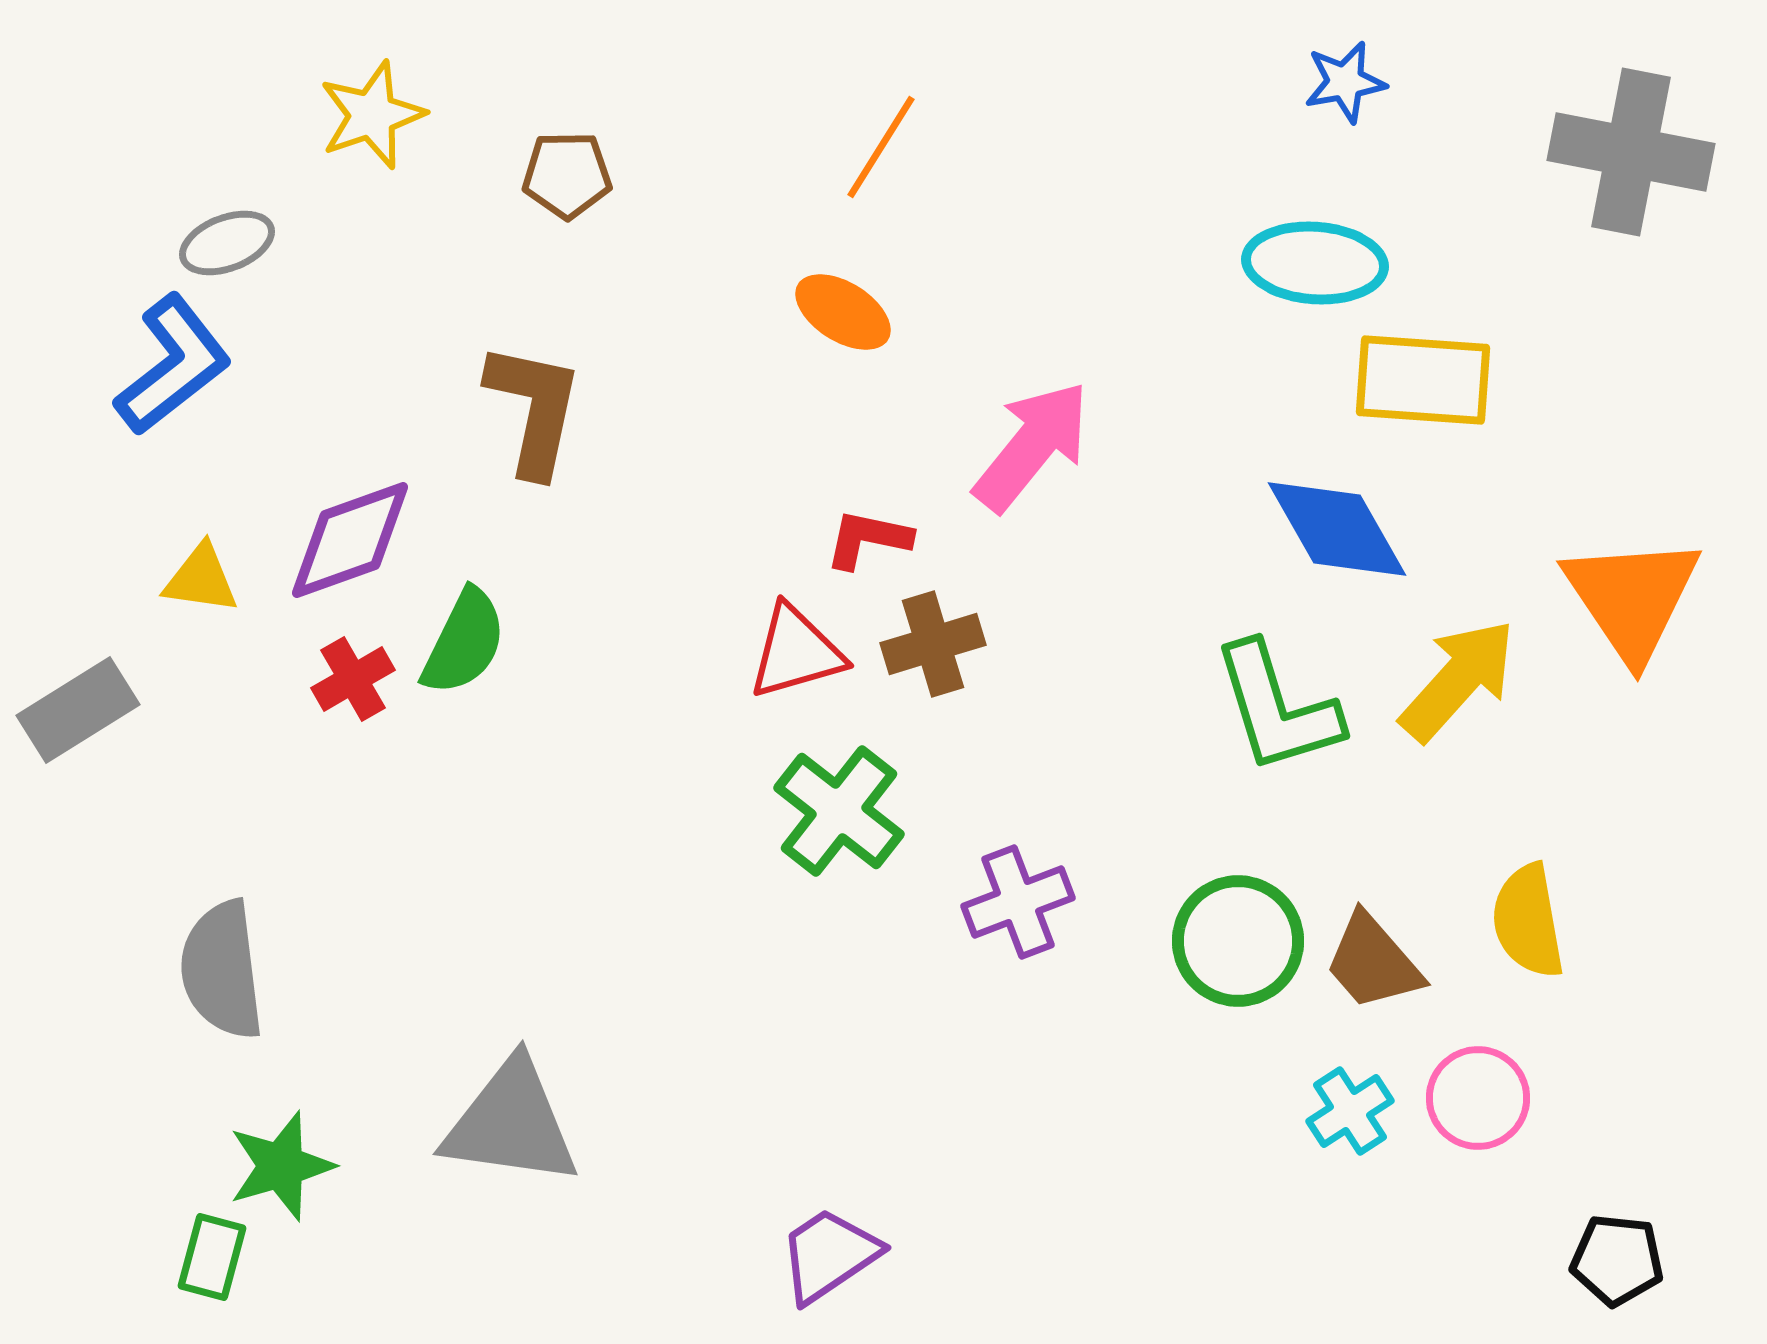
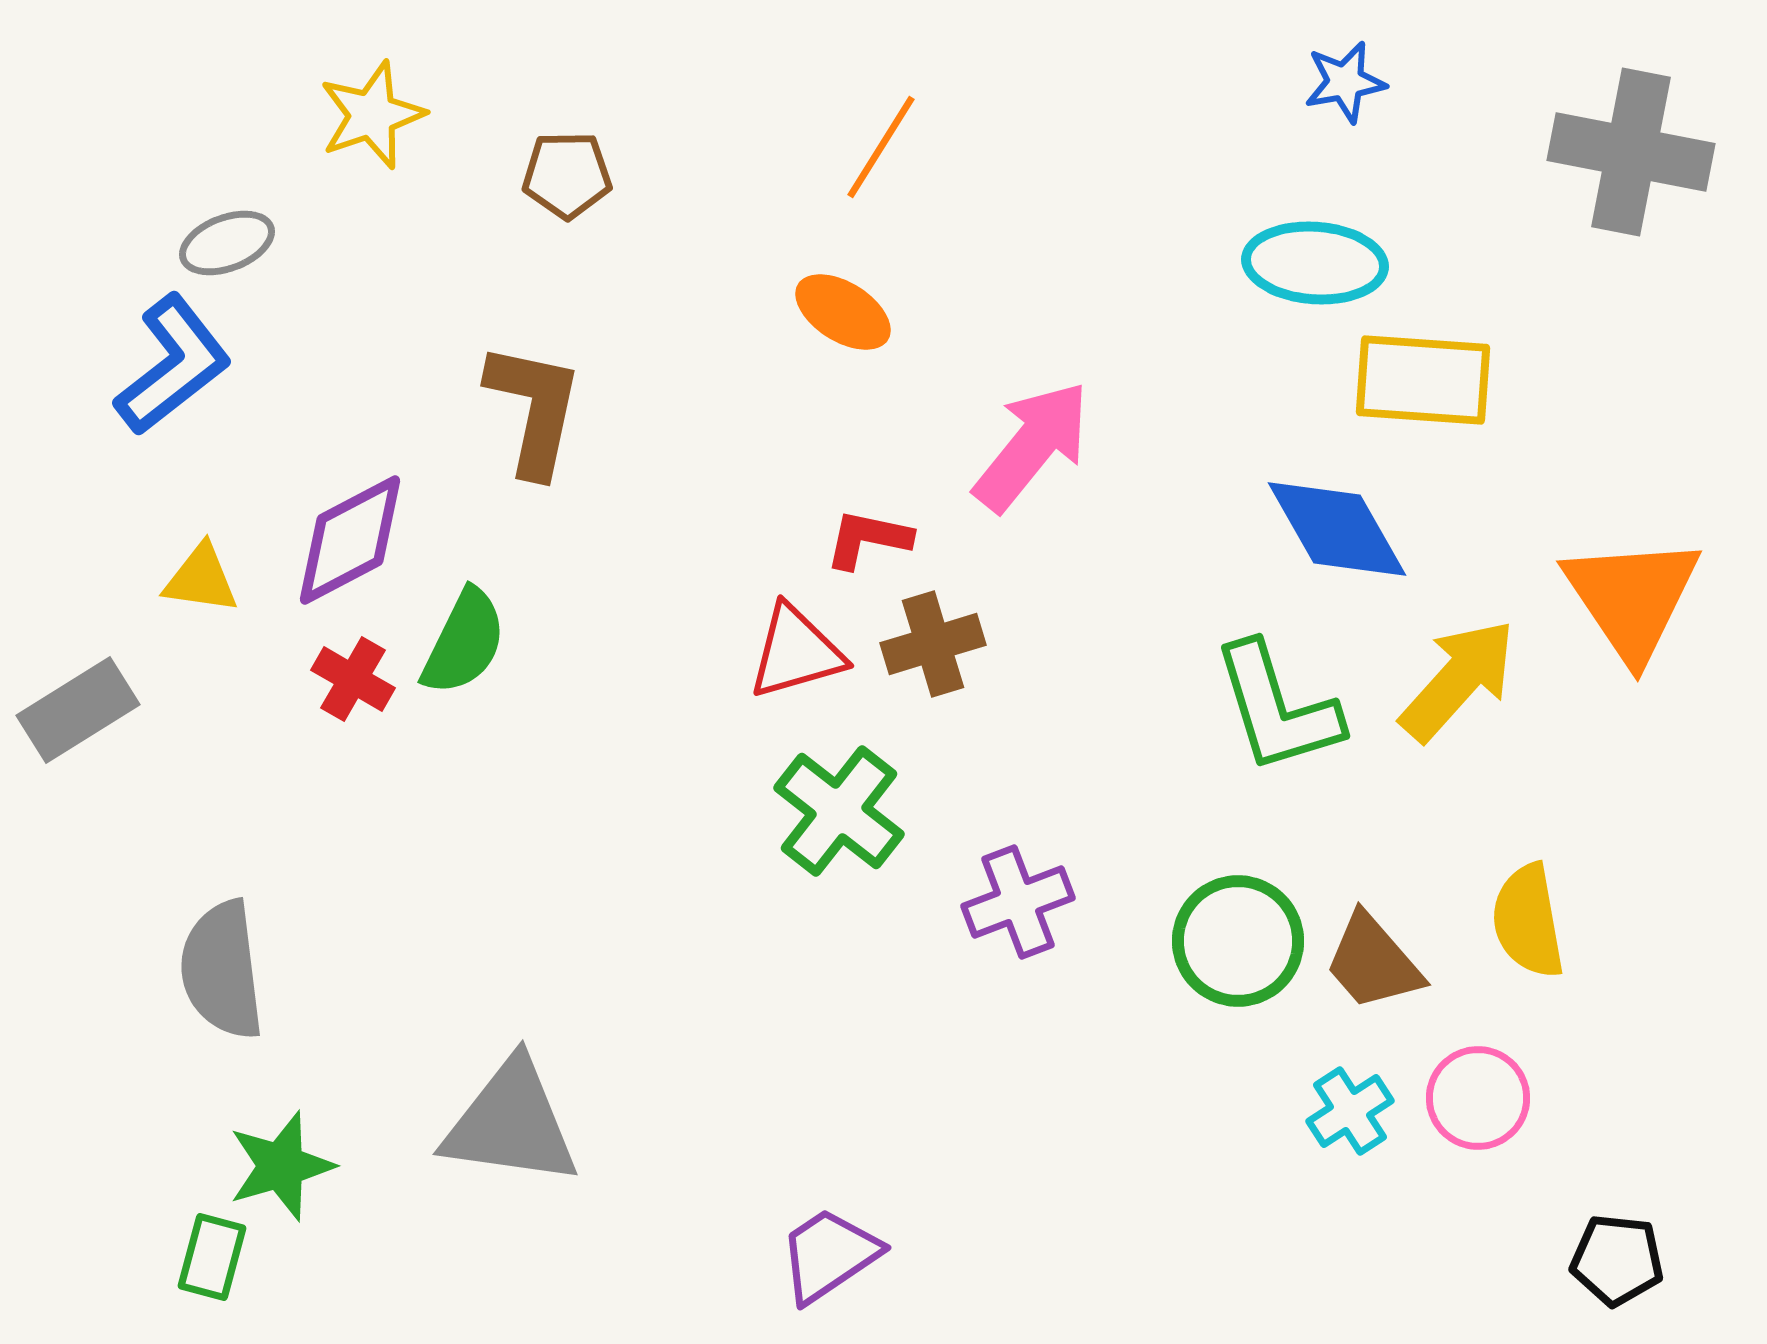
purple diamond: rotated 8 degrees counterclockwise
red cross: rotated 30 degrees counterclockwise
